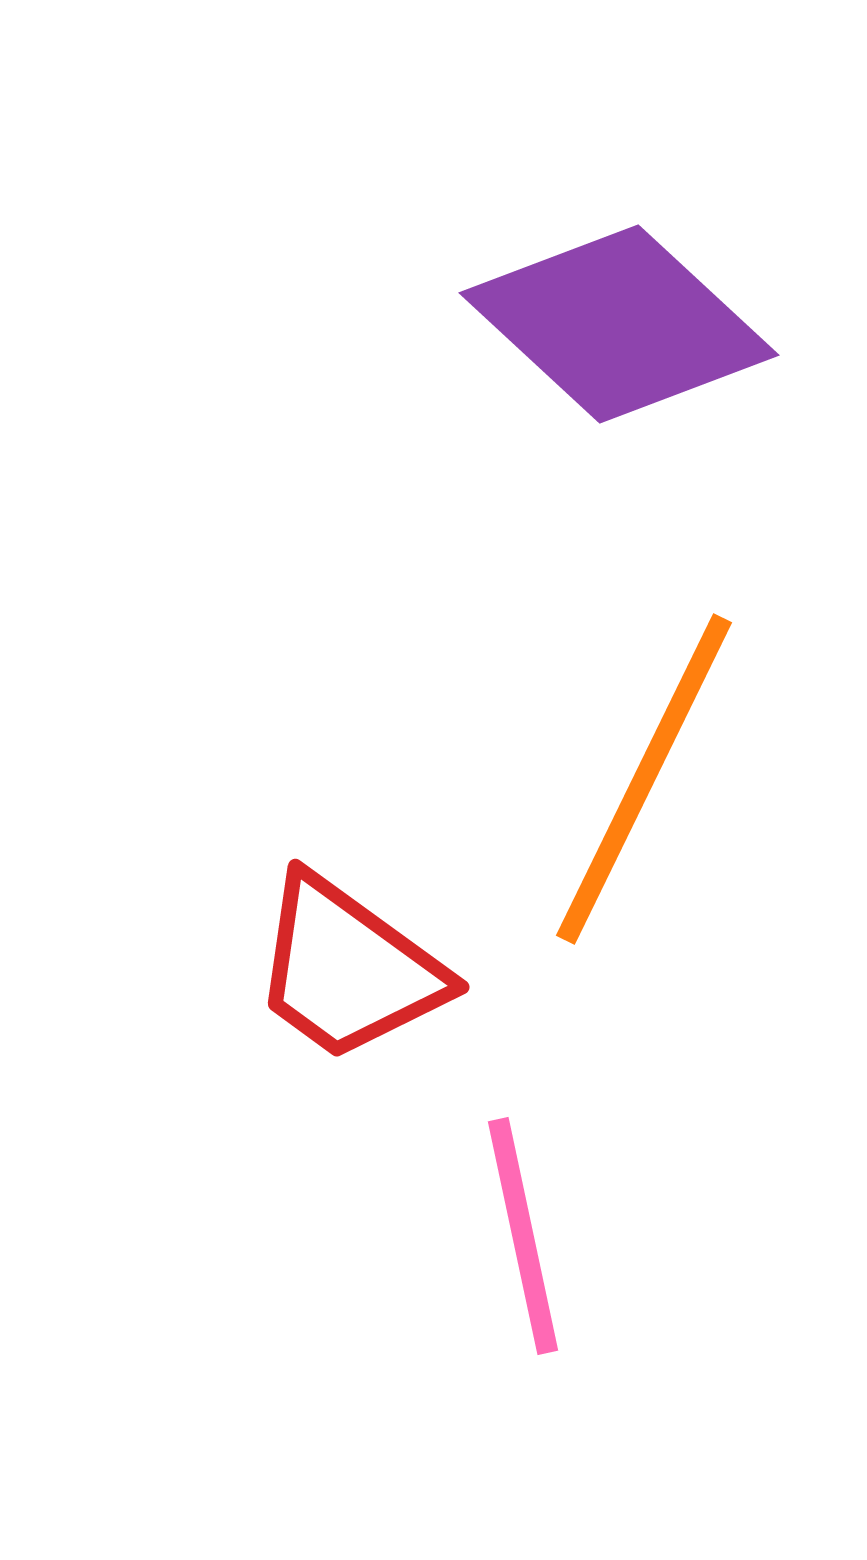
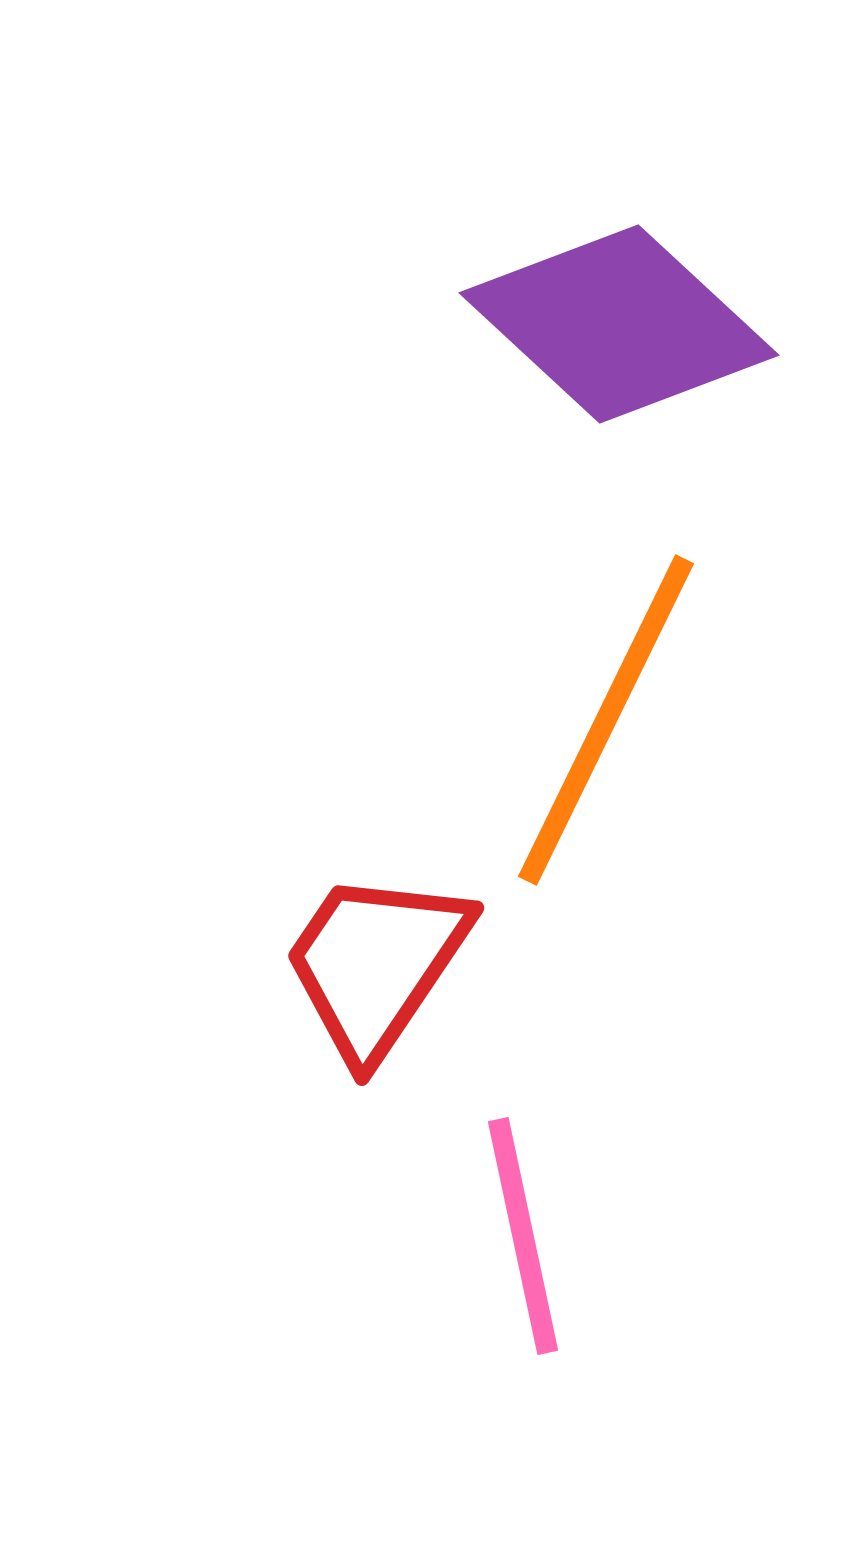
orange line: moved 38 px left, 59 px up
red trapezoid: moved 28 px right, 5 px up; rotated 88 degrees clockwise
